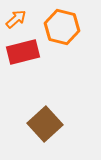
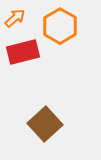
orange arrow: moved 1 px left, 1 px up
orange hexagon: moved 2 px left, 1 px up; rotated 16 degrees clockwise
